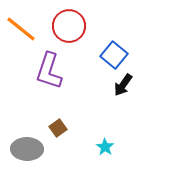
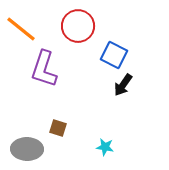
red circle: moved 9 px right
blue square: rotated 12 degrees counterclockwise
purple L-shape: moved 5 px left, 2 px up
brown square: rotated 36 degrees counterclockwise
cyan star: rotated 24 degrees counterclockwise
